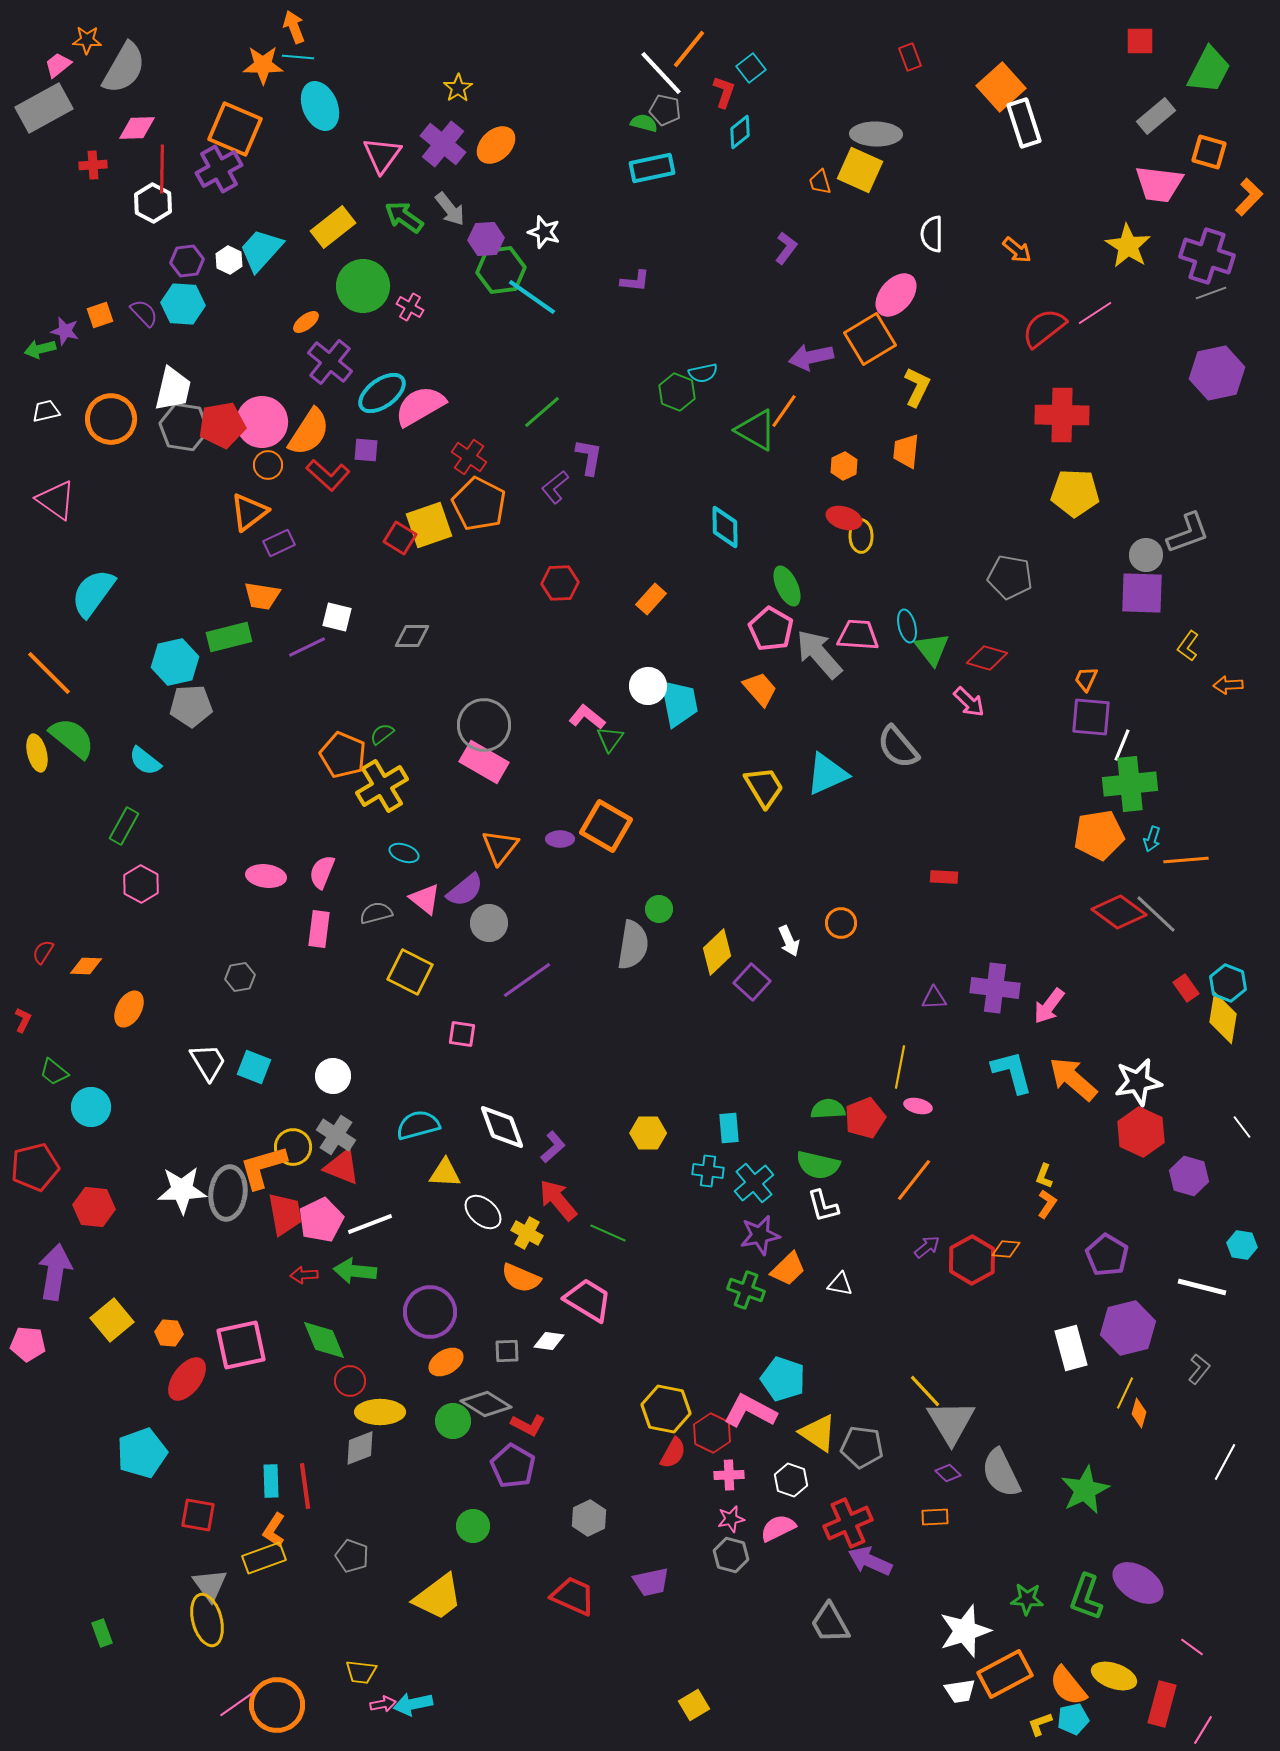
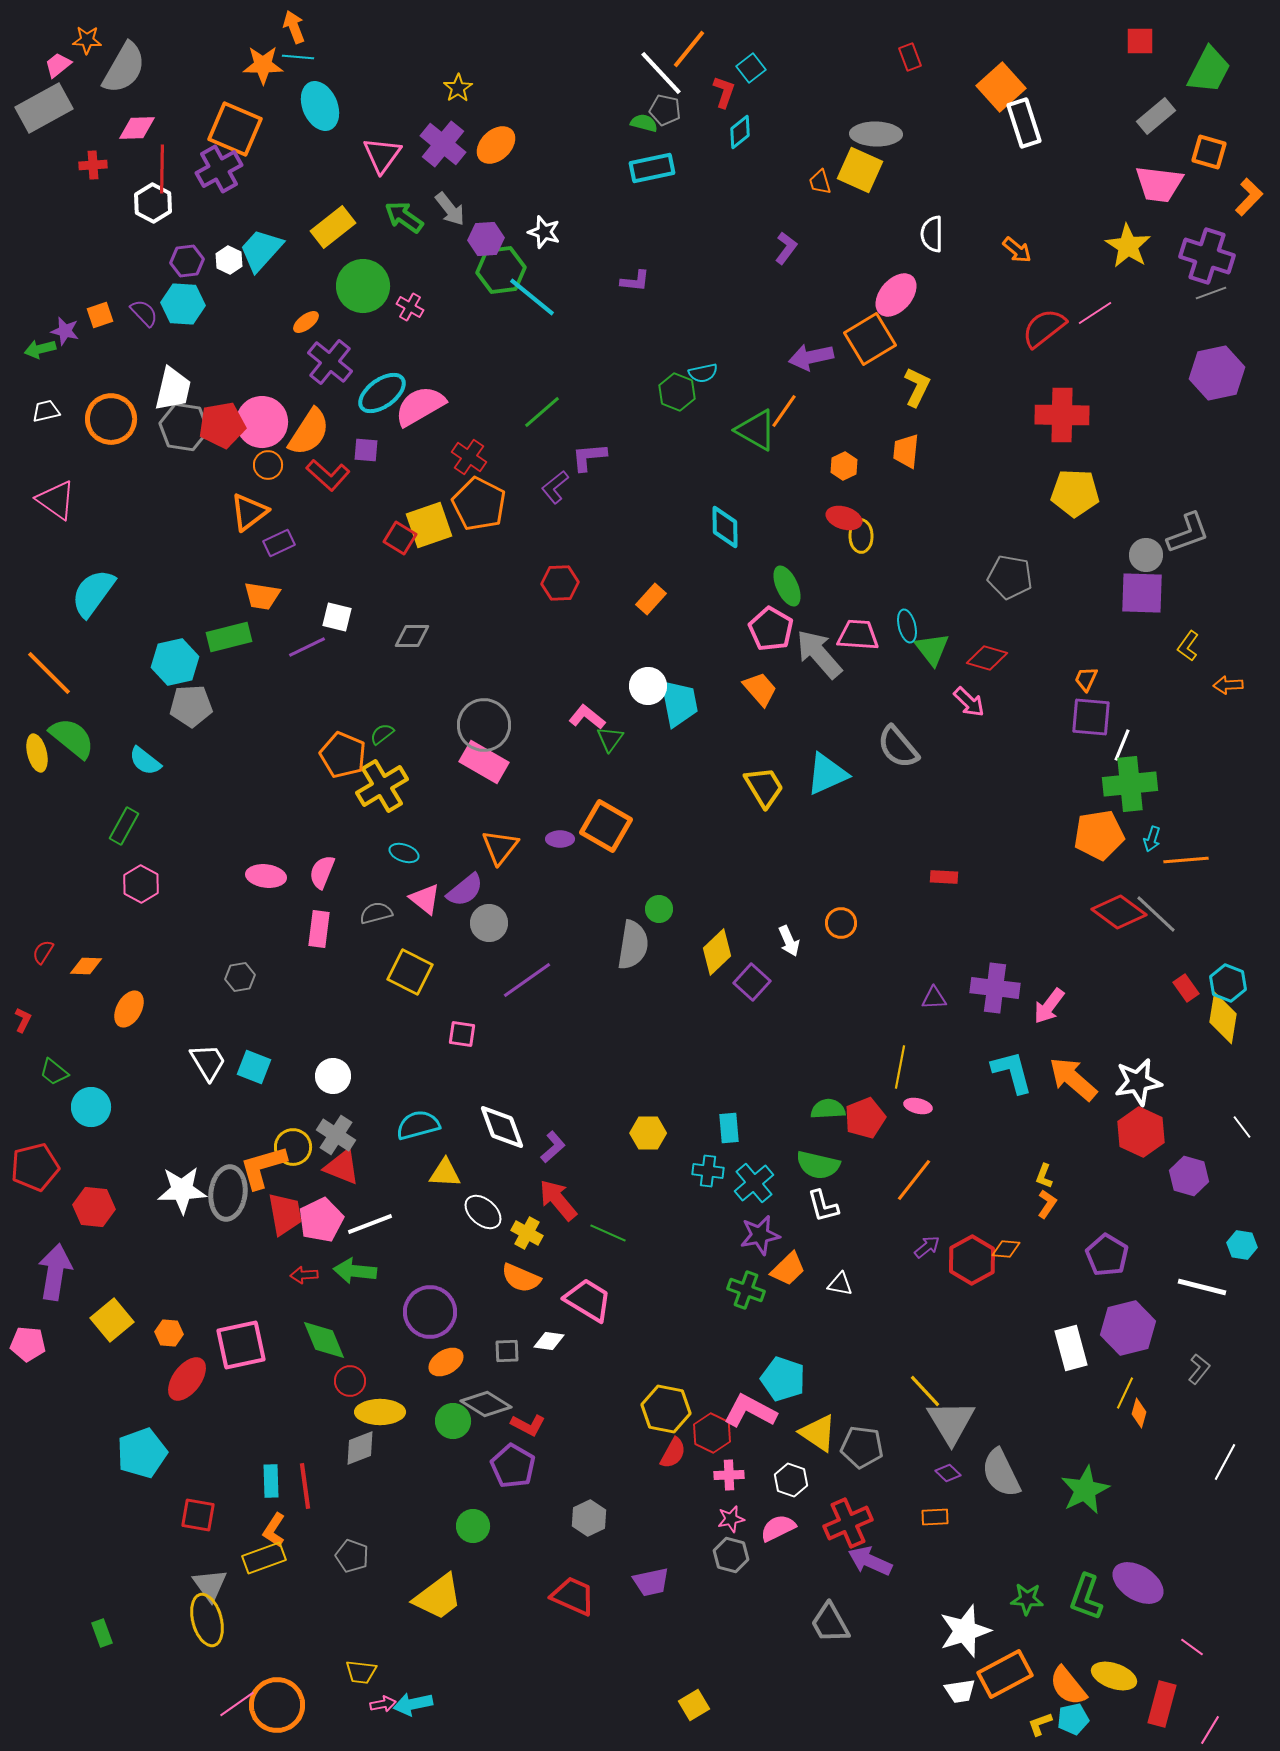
cyan line at (532, 297): rotated 4 degrees clockwise
purple L-shape at (589, 457): rotated 105 degrees counterclockwise
pink line at (1203, 1730): moved 7 px right
